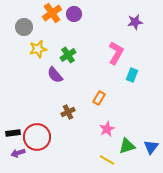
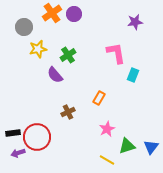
pink L-shape: rotated 40 degrees counterclockwise
cyan rectangle: moved 1 px right
